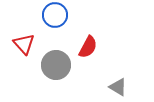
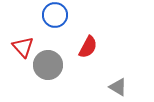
red triangle: moved 1 px left, 3 px down
gray circle: moved 8 px left
